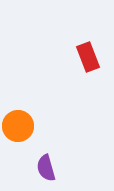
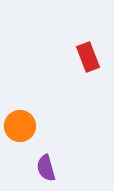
orange circle: moved 2 px right
